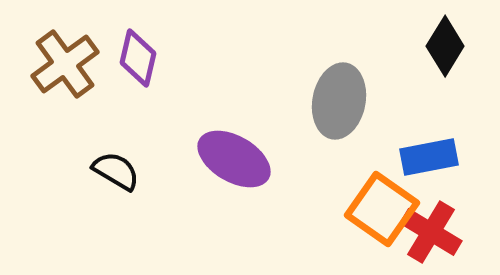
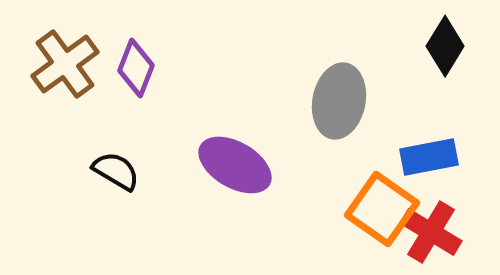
purple diamond: moved 2 px left, 10 px down; rotated 8 degrees clockwise
purple ellipse: moved 1 px right, 6 px down
